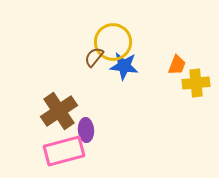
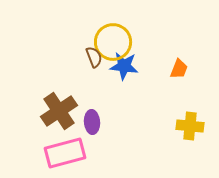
brown semicircle: rotated 120 degrees clockwise
orange trapezoid: moved 2 px right, 4 px down
yellow cross: moved 6 px left, 43 px down; rotated 12 degrees clockwise
purple ellipse: moved 6 px right, 8 px up
pink rectangle: moved 1 px right, 2 px down
